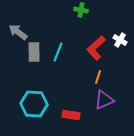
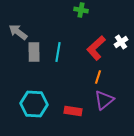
white cross: moved 1 px right, 2 px down; rotated 24 degrees clockwise
cyan line: rotated 12 degrees counterclockwise
purple triangle: rotated 15 degrees counterclockwise
red rectangle: moved 2 px right, 4 px up
